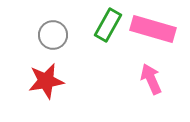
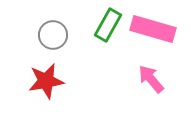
pink arrow: rotated 16 degrees counterclockwise
